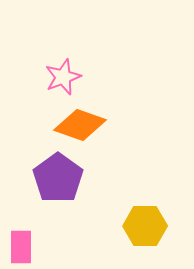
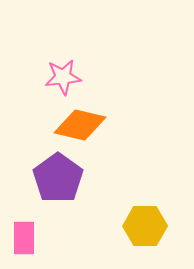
pink star: rotated 15 degrees clockwise
orange diamond: rotated 6 degrees counterclockwise
pink rectangle: moved 3 px right, 9 px up
